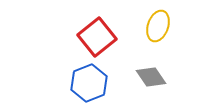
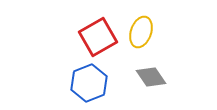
yellow ellipse: moved 17 px left, 6 px down
red square: moved 1 px right; rotated 9 degrees clockwise
